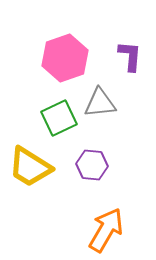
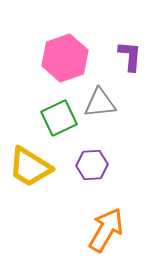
purple hexagon: rotated 8 degrees counterclockwise
